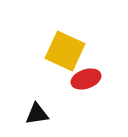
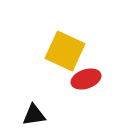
black triangle: moved 3 px left, 1 px down
